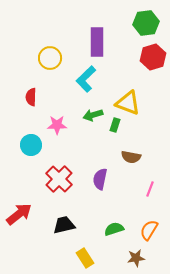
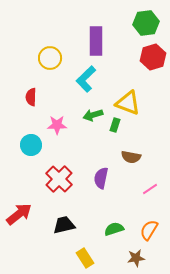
purple rectangle: moved 1 px left, 1 px up
purple semicircle: moved 1 px right, 1 px up
pink line: rotated 35 degrees clockwise
